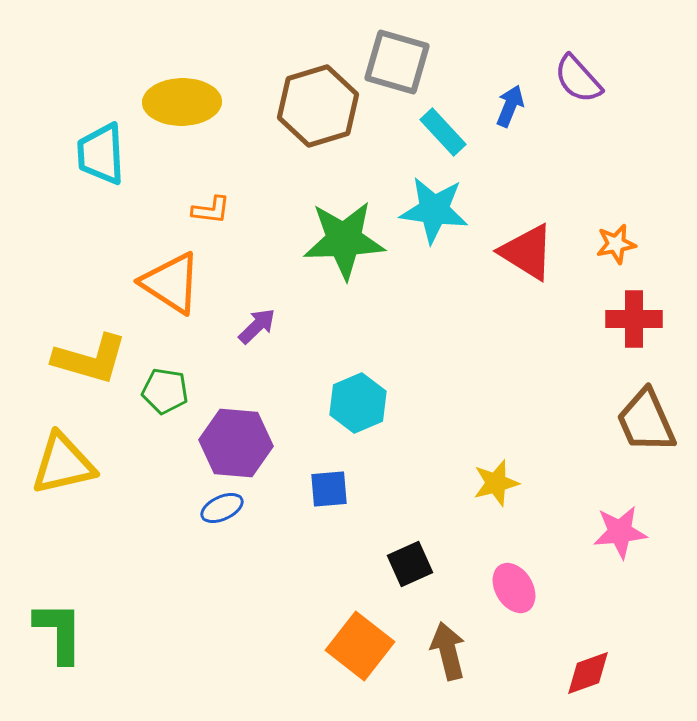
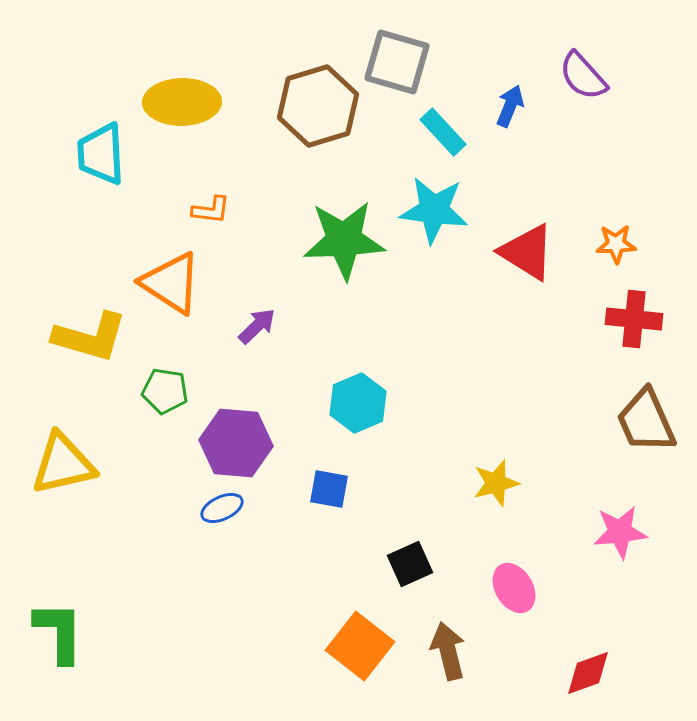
purple semicircle: moved 5 px right, 3 px up
orange star: rotated 9 degrees clockwise
red cross: rotated 6 degrees clockwise
yellow L-shape: moved 22 px up
blue square: rotated 15 degrees clockwise
